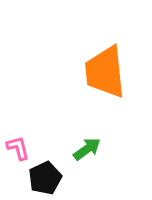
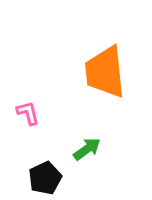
pink L-shape: moved 10 px right, 35 px up
